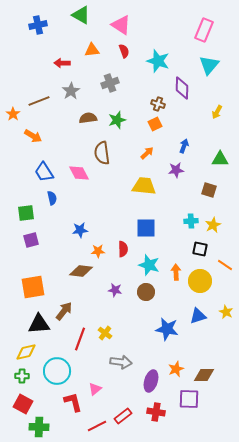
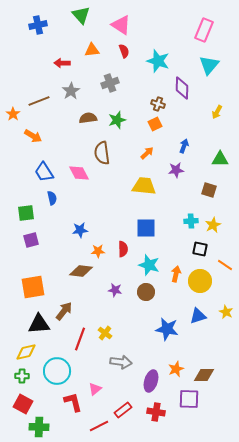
green triangle at (81, 15): rotated 18 degrees clockwise
orange arrow at (176, 272): moved 2 px down; rotated 14 degrees clockwise
red rectangle at (123, 416): moved 6 px up
red line at (97, 426): moved 2 px right
